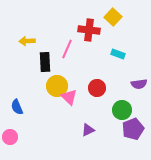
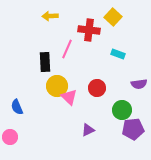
yellow arrow: moved 23 px right, 25 px up
purple pentagon: rotated 15 degrees clockwise
